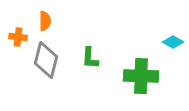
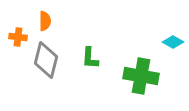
green cross: rotated 8 degrees clockwise
